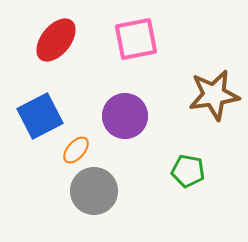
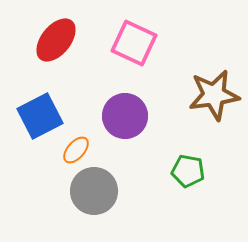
pink square: moved 2 px left, 4 px down; rotated 36 degrees clockwise
